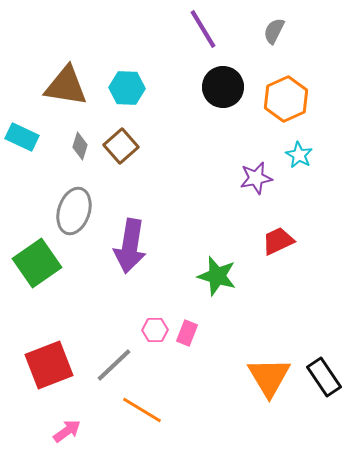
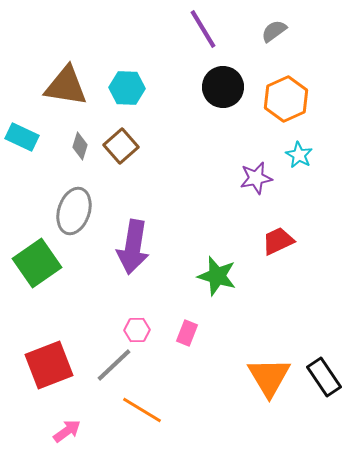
gray semicircle: rotated 28 degrees clockwise
purple arrow: moved 3 px right, 1 px down
pink hexagon: moved 18 px left
